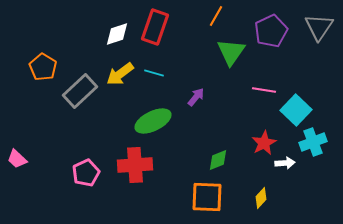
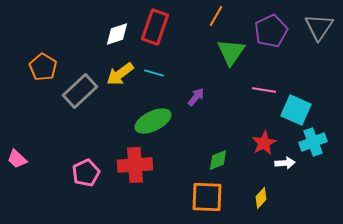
cyan square: rotated 20 degrees counterclockwise
